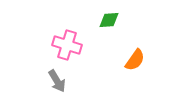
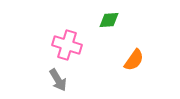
orange semicircle: moved 1 px left
gray arrow: moved 1 px right, 1 px up
